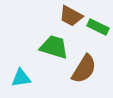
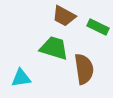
brown trapezoid: moved 7 px left
green trapezoid: moved 1 px down
brown semicircle: rotated 40 degrees counterclockwise
